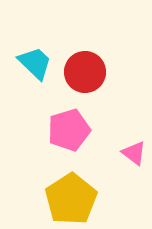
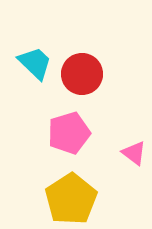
red circle: moved 3 px left, 2 px down
pink pentagon: moved 3 px down
